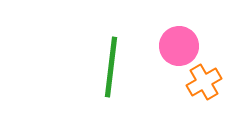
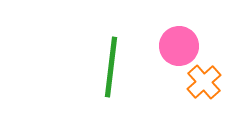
orange cross: rotated 12 degrees counterclockwise
